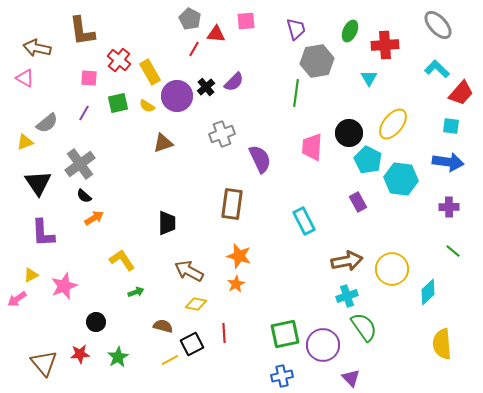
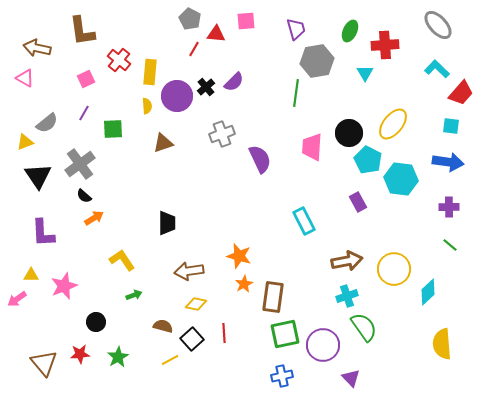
yellow rectangle at (150, 72): rotated 35 degrees clockwise
pink square at (89, 78): moved 3 px left, 1 px down; rotated 30 degrees counterclockwise
cyan triangle at (369, 78): moved 4 px left, 5 px up
green square at (118, 103): moved 5 px left, 26 px down; rotated 10 degrees clockwise
yellow semicircle at (147, 106): rotated 126 degrees counterclockwise
black triangle at (38, 183): moved 7 px up
brown rectangle at (232, 204): moved 41 px right, 93 px down
green line at (453, 251): moved 3 px left, 6 px up
yellow circle at (392, 269): moved 2 px right
brown arrow at (189, 271): rotated 36 degrees counterclockwise
yellow triangle at (31, 275): rotated 28 degrees clockwise
orange star at (236, 284): moved 8 px right
green arrow at (136, 292): moved 2 px left, 3 px down
black square at (192, 344): moved 5 px up; rotated 15 degrees counterclockwise
